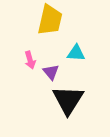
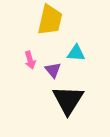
purple triangle: moved 2 px right, 2 px up
